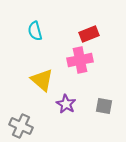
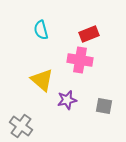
cyan semicircle: moved 6 px right, 1 px up
pink cross: rotated 20 degrees clockwise
purple star: moved 1 px right, 4 px up; rotated 30 degrees clockwise
gray cross: rotated 10 degrees clockwise
